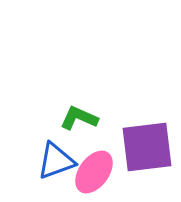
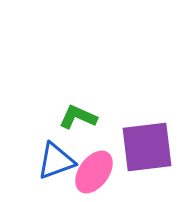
green L-shape: moved 1 px left, 1 px up
